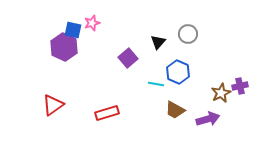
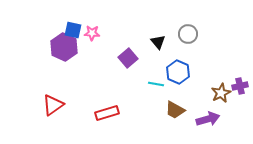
pink star: moved 10 px down; rotated 21 degrees clockwise
black triangle: rotated 21 degrees counterclockwise
